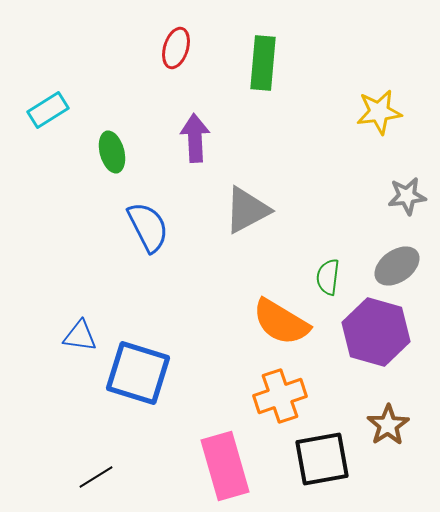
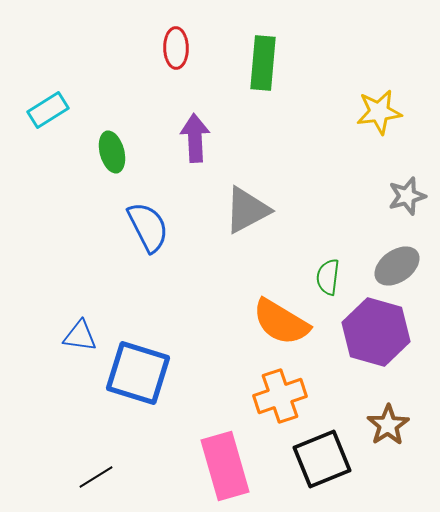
red ellipse: rotated 18 degrees counterclockwise
gray star: rotated 9 degrees counterclockwise
black square: rotated 12 degrees counterclockwise
